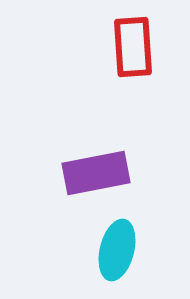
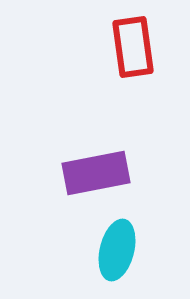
red rectangle: rotated 4 degrees counterclockwise
